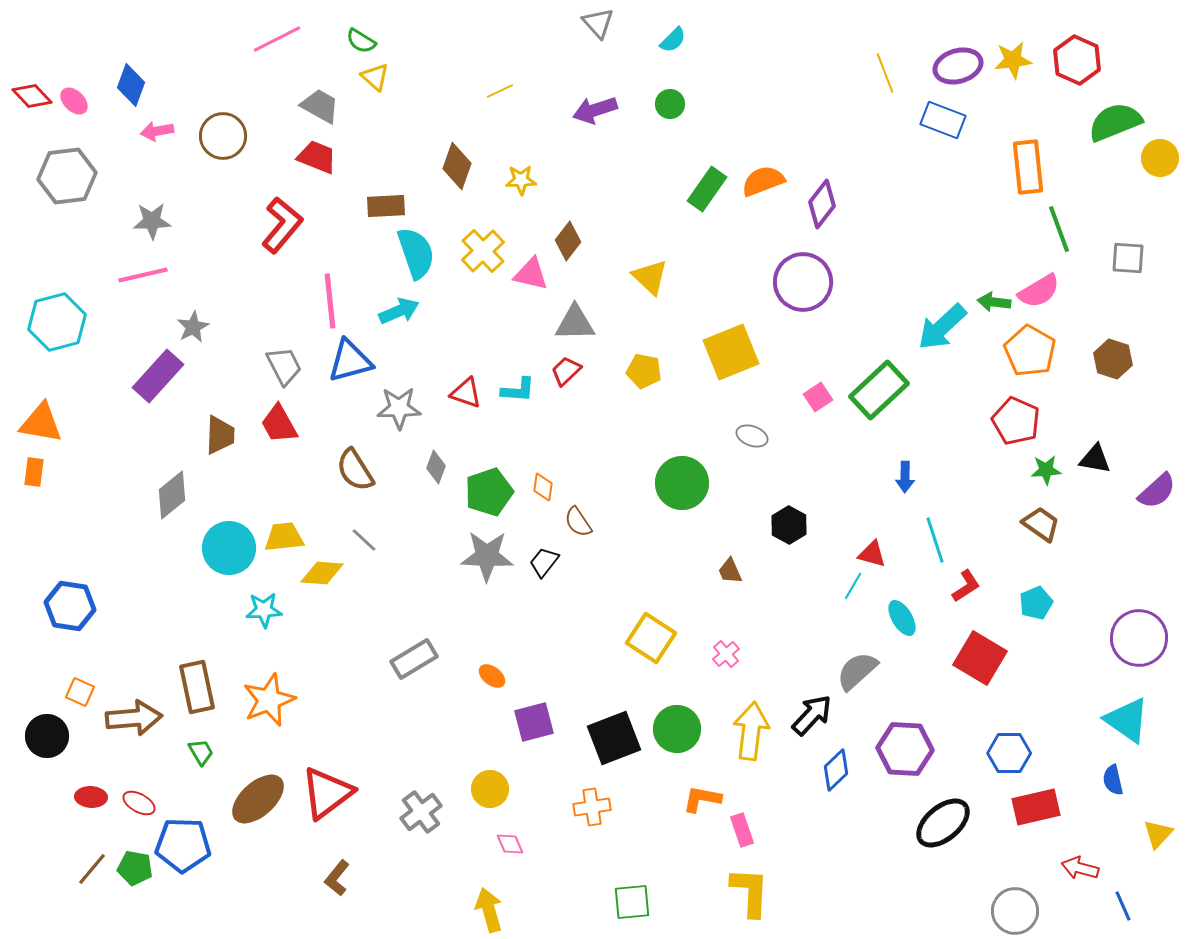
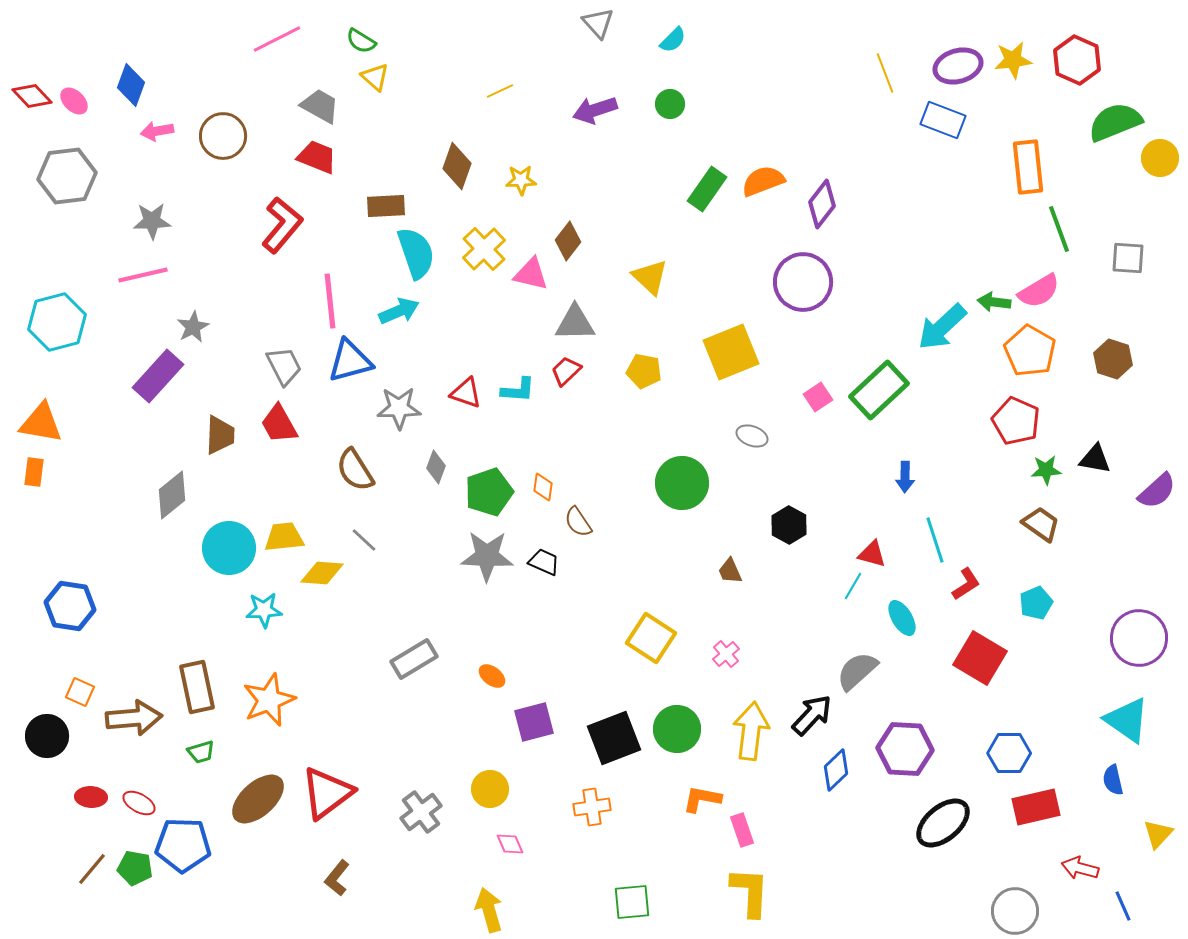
yellow cross at (483, 251): moved 1 px right, 2 px up
black trapezoid at (544, 562): rotated 76 degrees clockwise
red L-shape at (966, 586): moved 2 px up
green trapezoid at (201, 752): rotated 104 degrees clockwise
